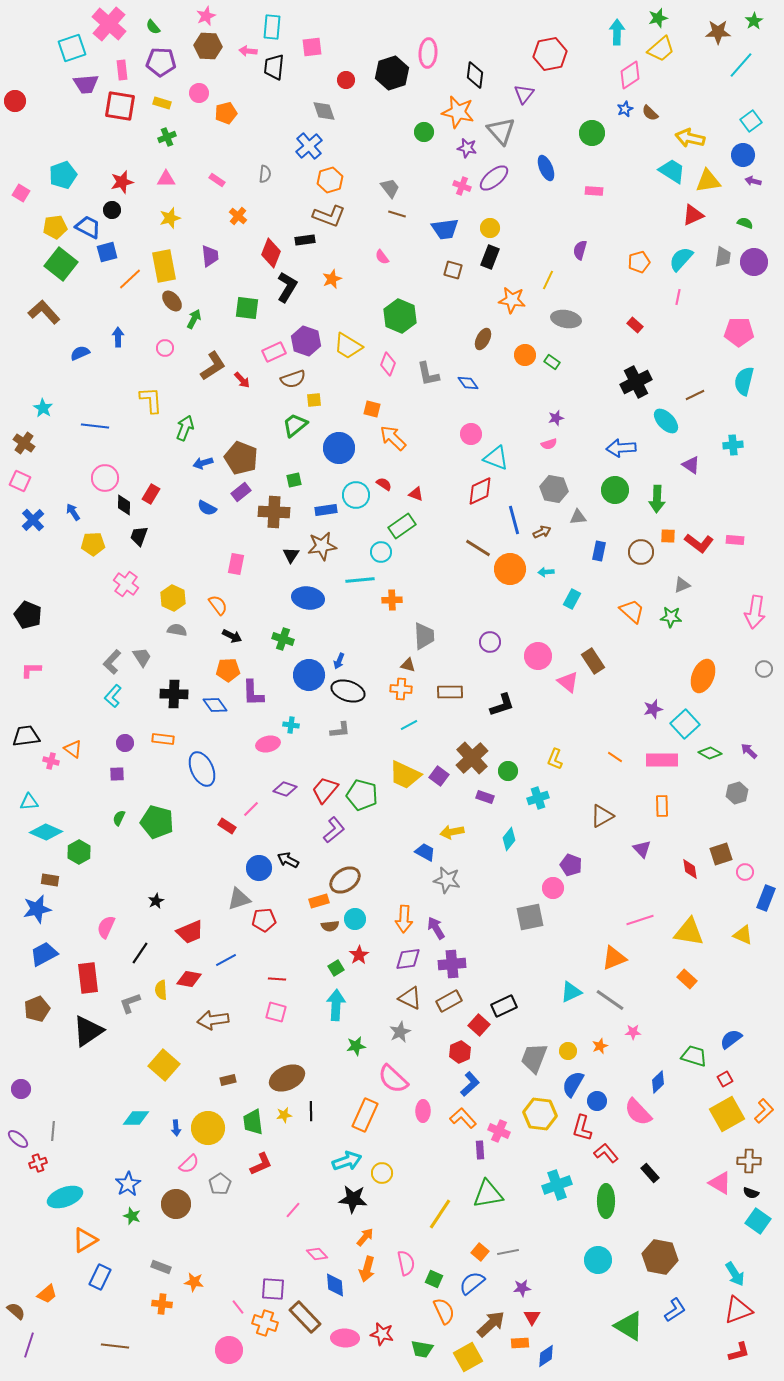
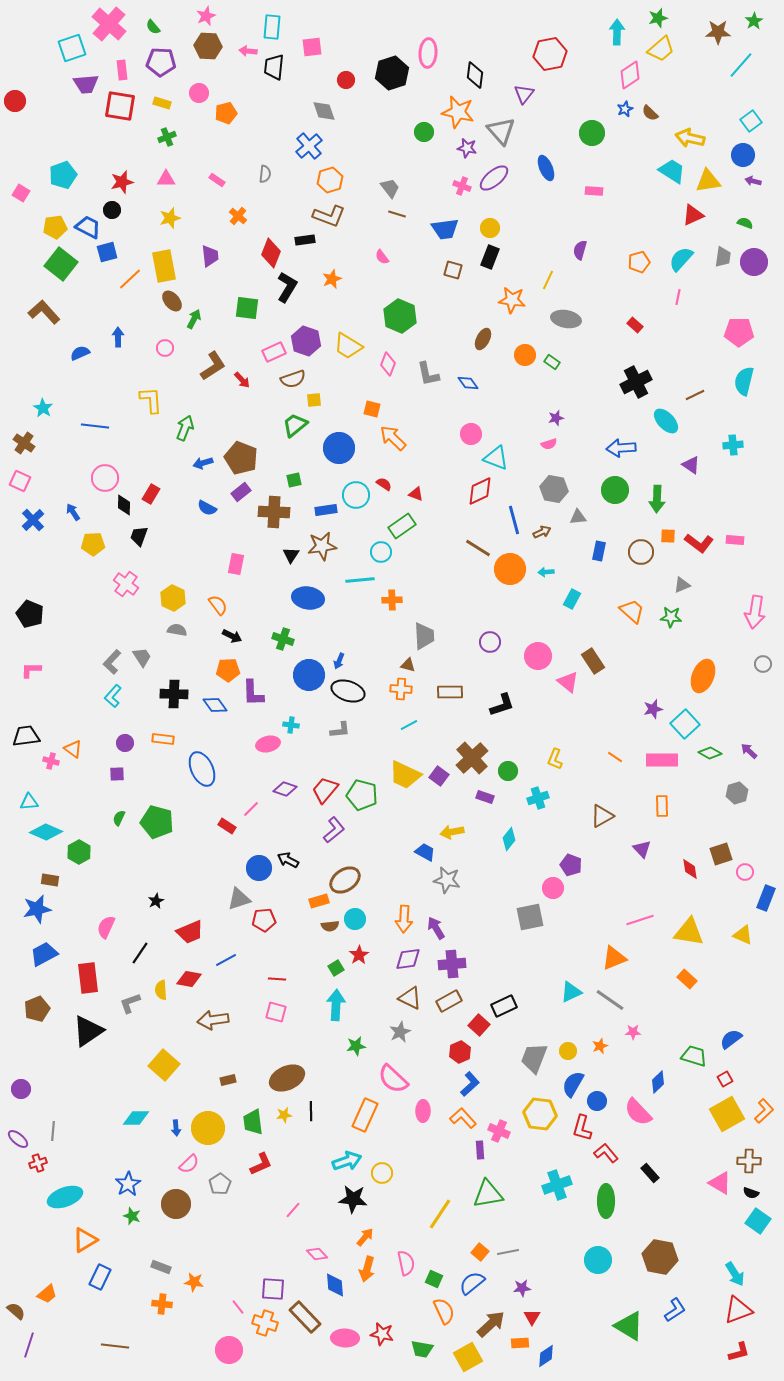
black pentagon at (28, 615): moved 2 px right, 1 px up
gray circle at (764, 669): moved 1 px left, 5 px up
